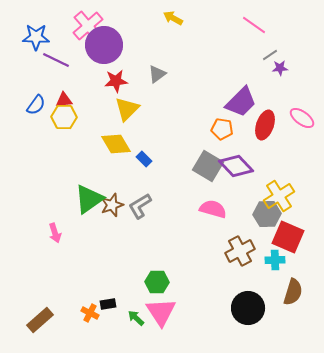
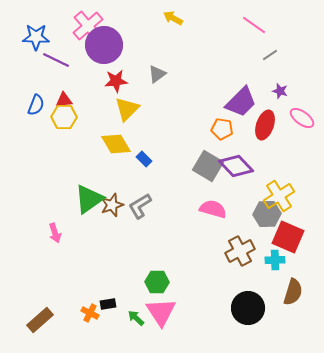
purple star: moved 23 px down; rotated 21 degrees clockwise
blue semicircle: rotated 15 degrees counterclockwise
